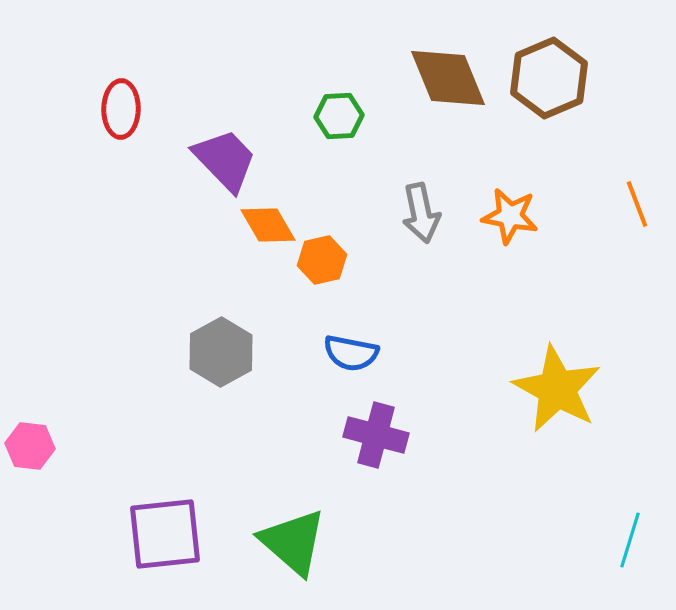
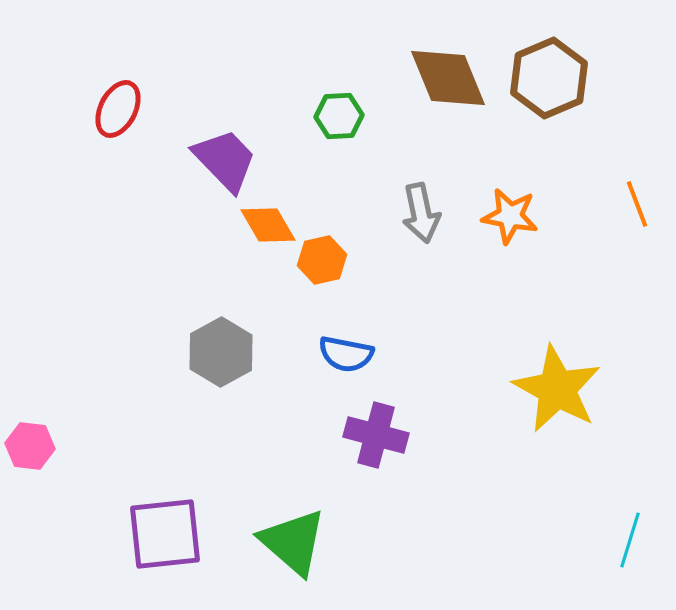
red ellipse: moved 3 px left; rotated 26 degrees clockwise
blue semicircle: moved 5 px left, 1 px down
